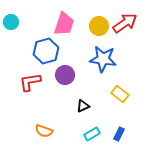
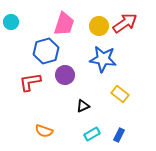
blue rectangle: moved 1 px down
